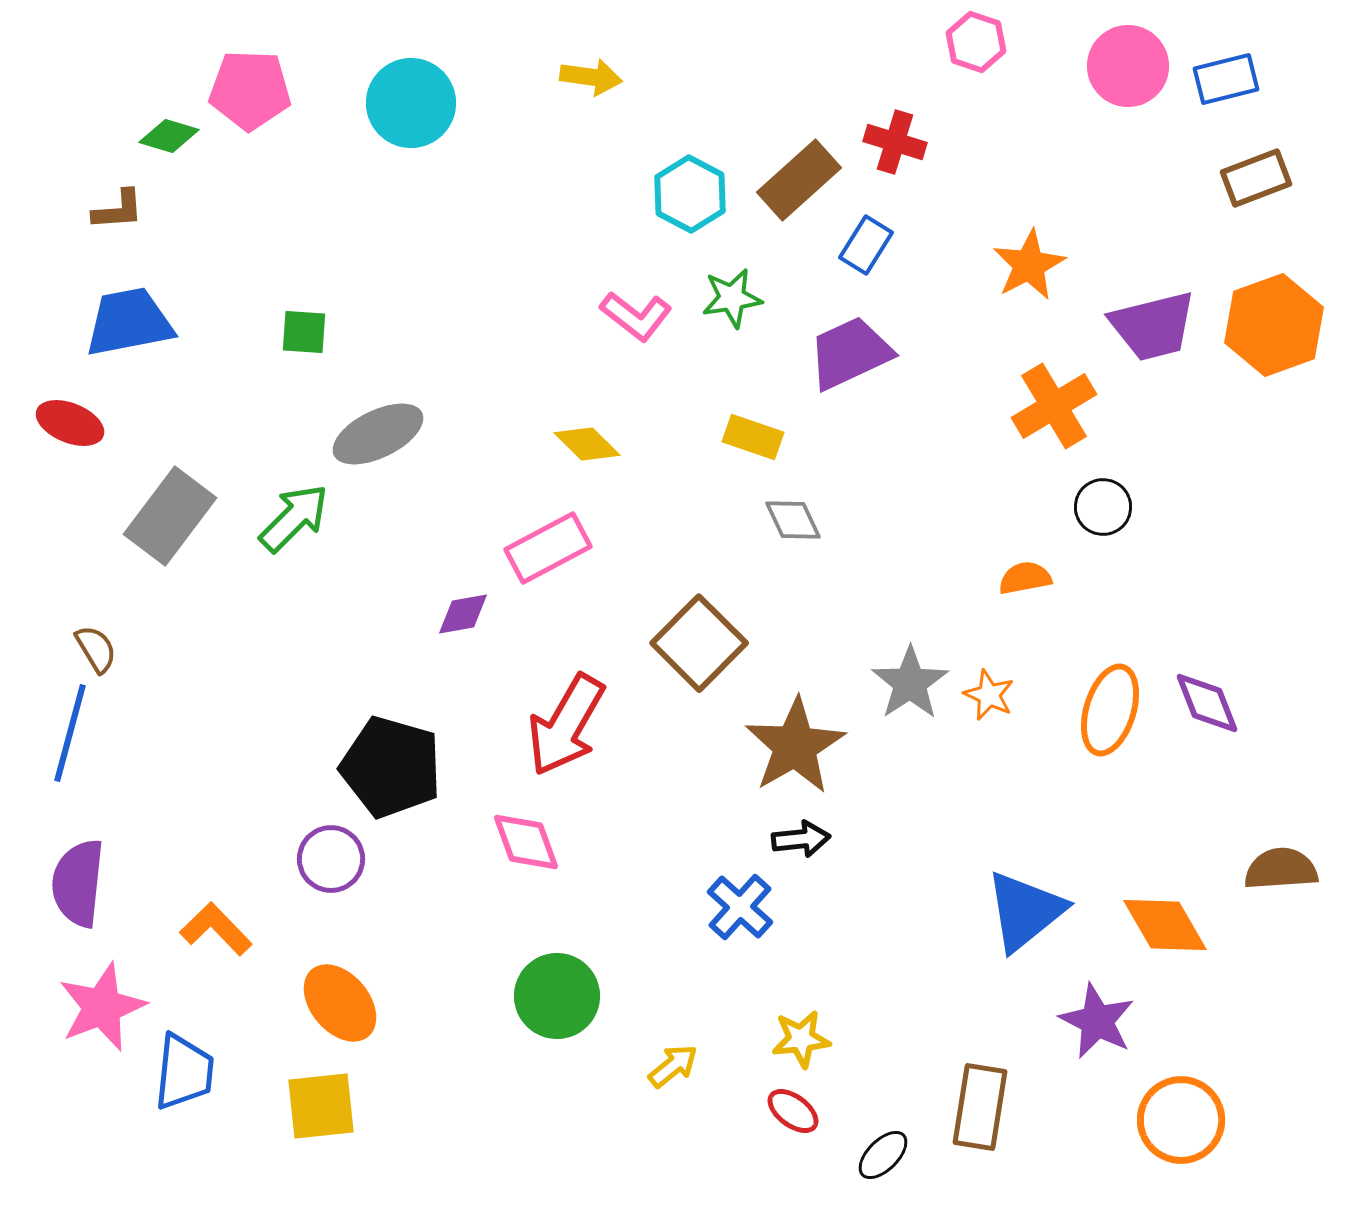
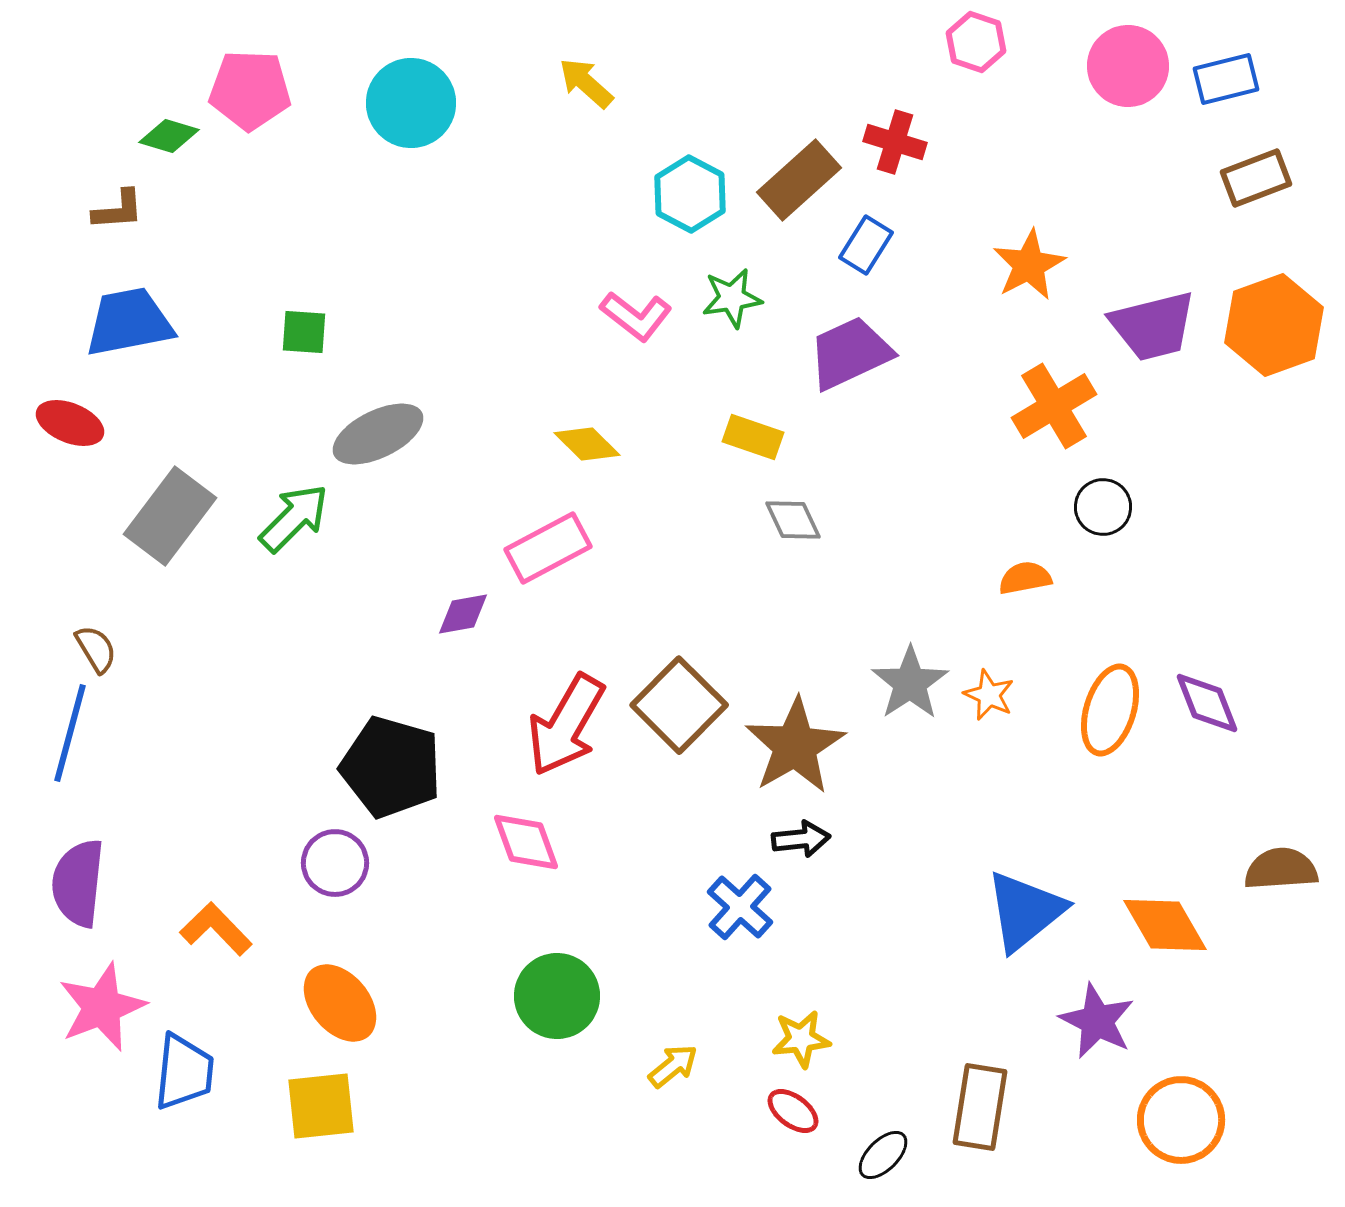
yellow arrow at (591, 77): moved 5 px left, 6 px down; rotated 146 degrees counterclockwise
brown square at (699, 643): moved 20 px left, 62 px down
purple circle at (331, 859): moved 4 px right, 4 px down
